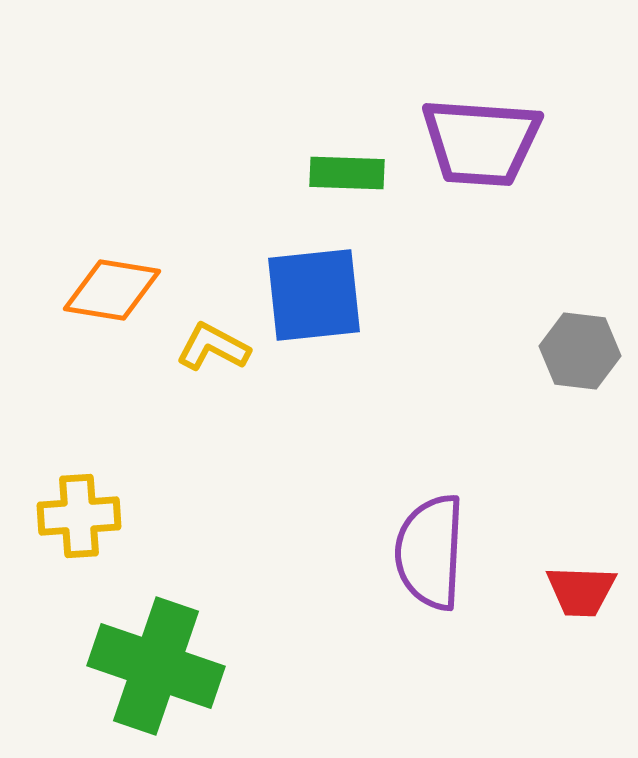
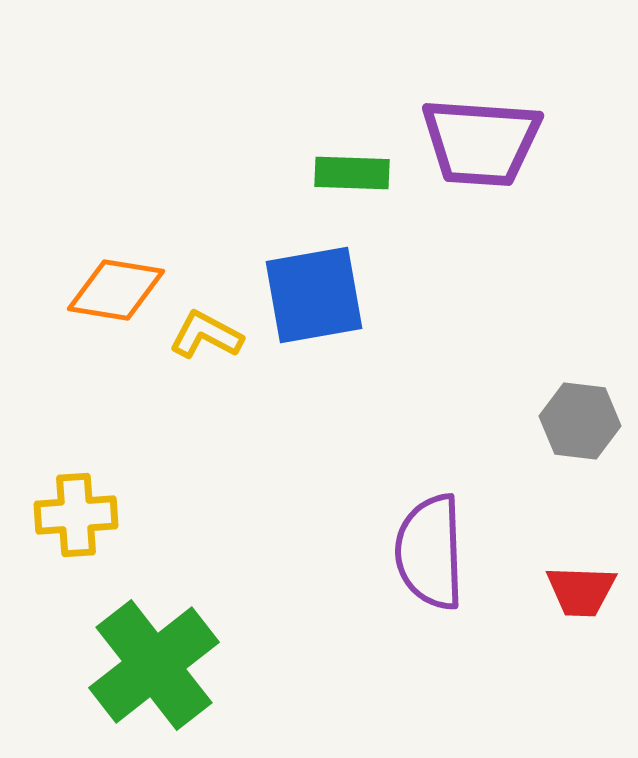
green rectangle: moved 5 px right
orange diamond: moved 4 px right
blue square: rotated 4 degrees counterclockwise
yellow L-shape: moved 7 px left, 12 px up
gray hexagon: moved 70 px down
yellow cross: moved 3 px left, 1 px up
purple semicircle: rotated 5 degrees counterclockwise
green cross: moved 2 px left, 1 px up; rotated 33 degrees clockwise
